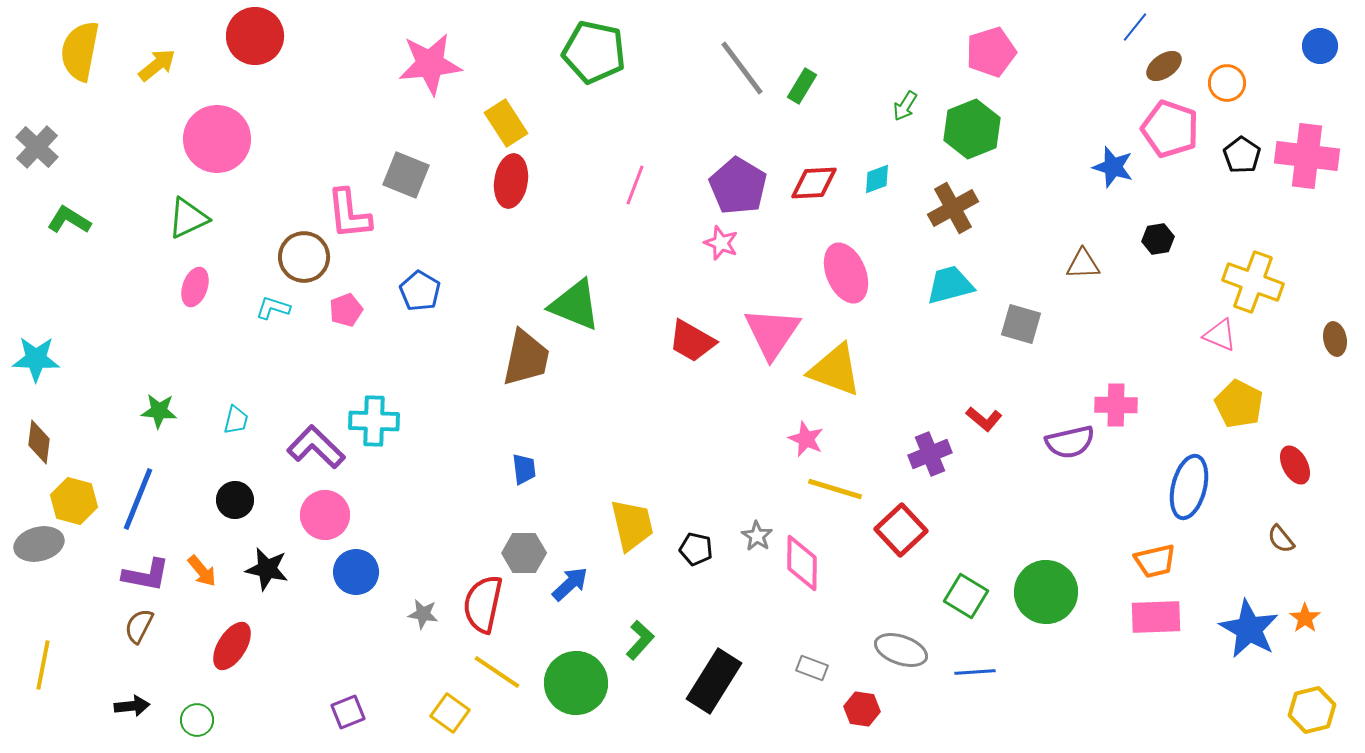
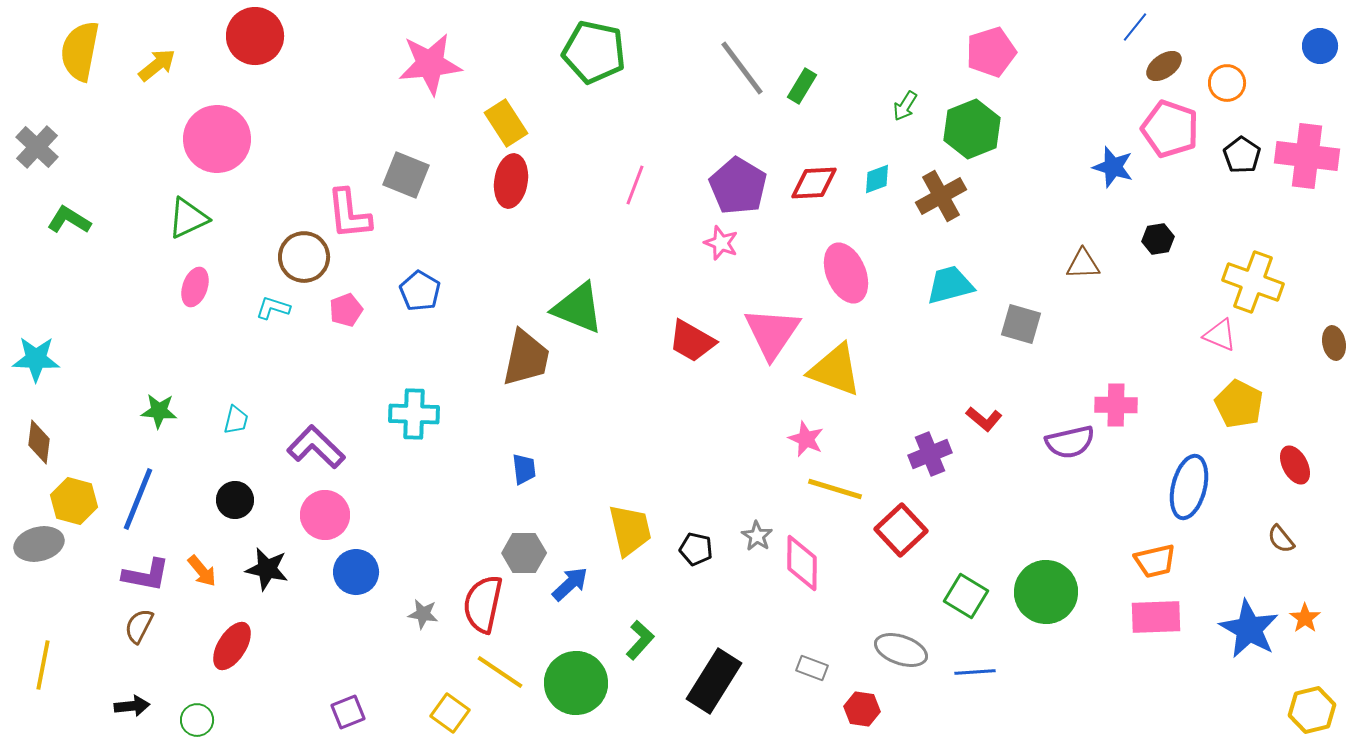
brown cross at (953, 208): moved 12 px left, 12 px up
green triangle at (575, 305): moved 3 px right, 3 px down
brown ellipse at (1335, 339): moved 1 px left, 4 px down
cyan cross at (374, 421): moved 40 px right, 7 px up
yellow trapezoid at (632, 525): moved 2 px left, 5 px down
yellow line at (497, 672): moved 3 px right
